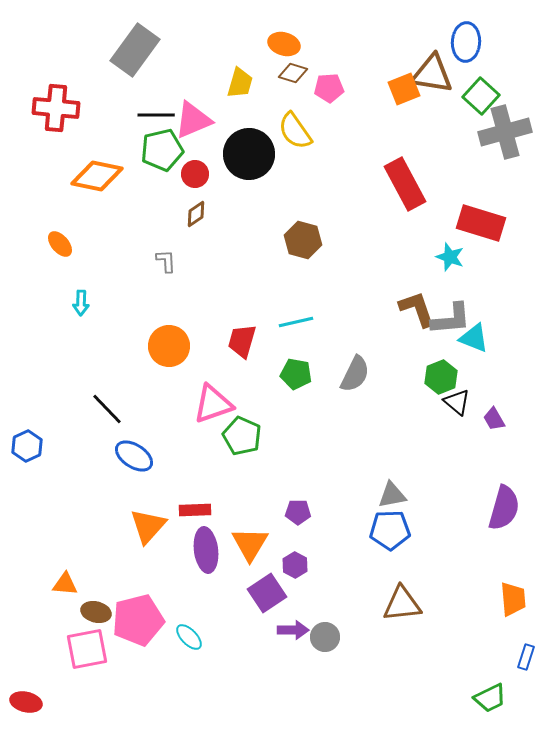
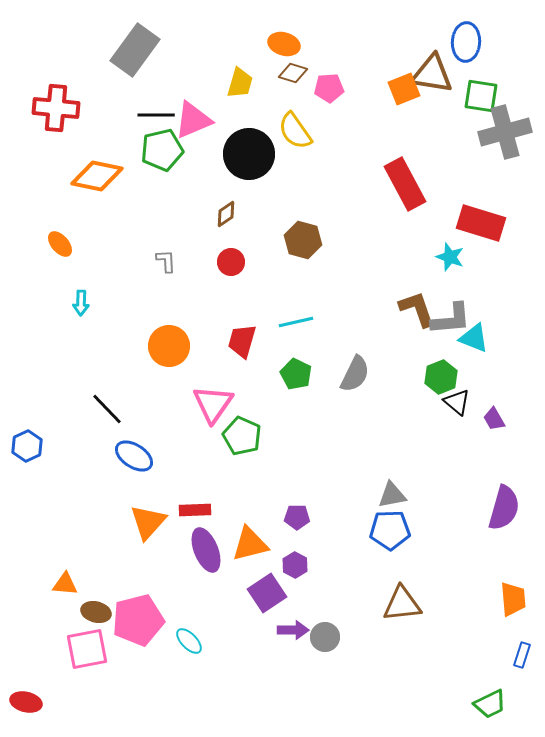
green square at (481, 96): rotated 33 degrees counterclockwise
red circle at (195, 174): moved 36 px right, 88 px down
brown diamond at (196, 214): moved 30 px right
green pentagon at (296, 374): rotated 16 degrees clockwise
pink triangle at (213, 404): rotated 36 degrees counterclockwise
purple pentagon at (298, 512): moved 1 px left, 5 px down
orange triangle at (148, 526): moved 4 px up
orange triangle at (250, 544): rotated 45 degrees clockwise
purple ellipse at (206, 550): rotated 15 degrees counterclockwise
cyan ellipse at (189, 637): moved 4 px down
blue rectangle at (526, 657): moved 4 px left, 2 px up
green trapezoid at (490, 698): moved 6 px down
